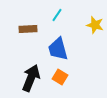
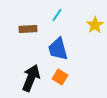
yellow star: rotated 24 degrees clockwise
